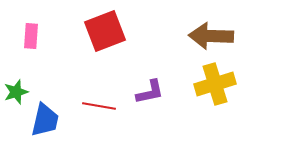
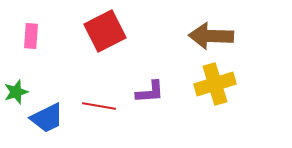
red square: rotated 6 degrees counterclockwise
purple L-shape: rotated 8 degrees clockwise
blue trapezoid: moved 2 px right, 2 px up; rotated 51 degrees clockwise
